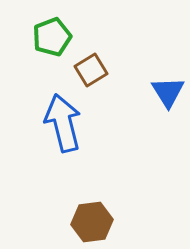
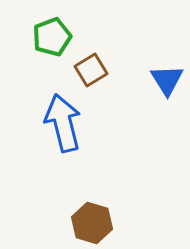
blue triangle: moved 1 px left, 12 px up
brown hexagon: moved 1 px down; rotated 24 degrees clockwise
